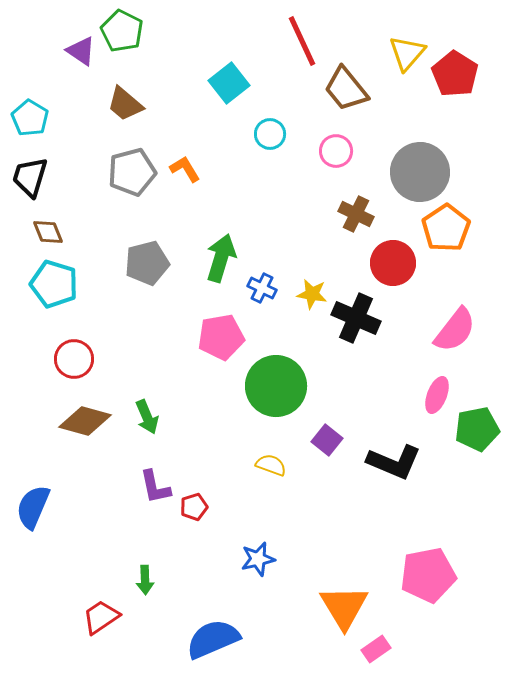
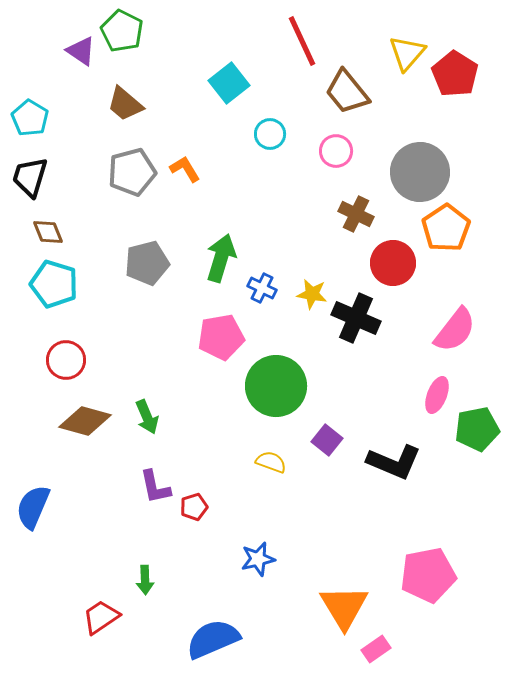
brown trapezoid at (346, 89): moved 1 px right, 3 px down
red circle at (74, 359): moved 8 px left, 1 px down
yellow semicircle at (271, 465): moved 3 px up
